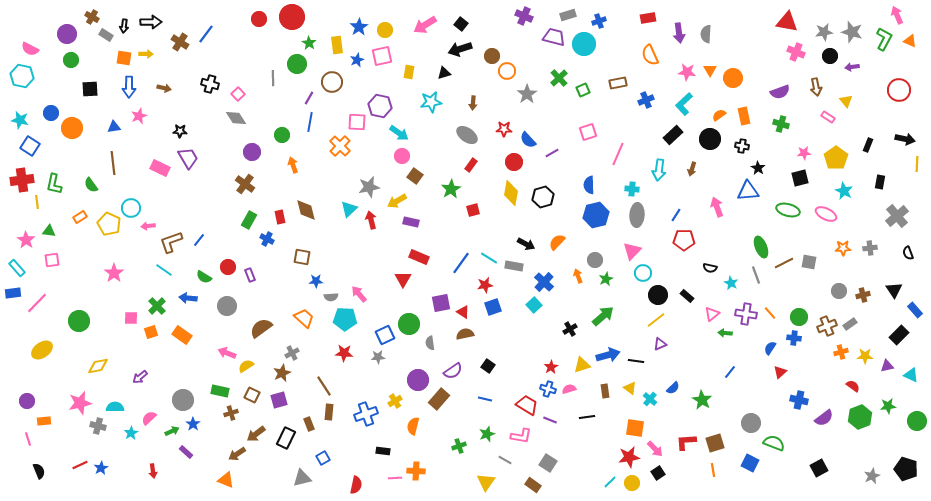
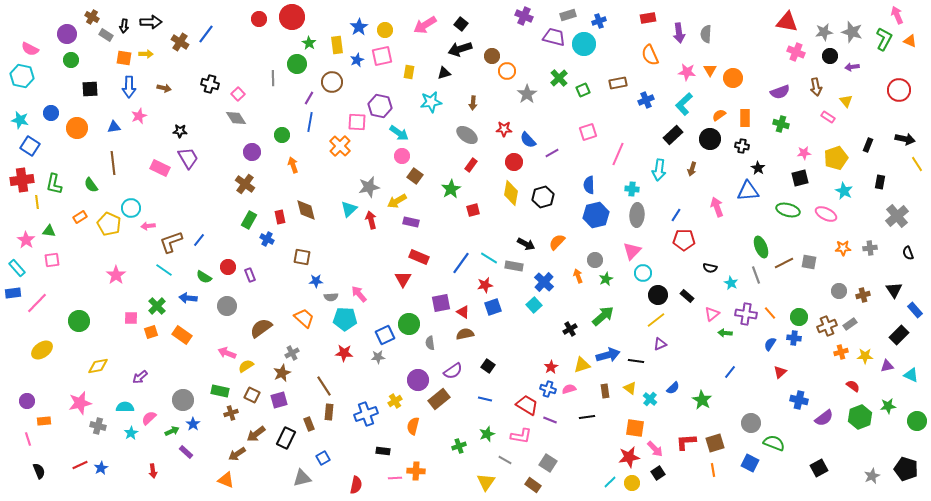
orange rectangle at (744, 116): moved 1 px right, 2 px down; rotated 12 degrees clockwise
orange circle at (72, 128): moved 5 px right
yellow pentagon at (836, 158): rotated 15 degrees clockwise
yellow line at (917, 164): rotated 35 degrees counterclockwise
pink star at (114, 273): moved 2 px right, 2 px down
blue semicircle at (770, 348): moved 4 px up
brown rectangle at (439, 399): rotated 10 degrees clockwise
cyan semicircle at (115, 407): moved 10 px right
